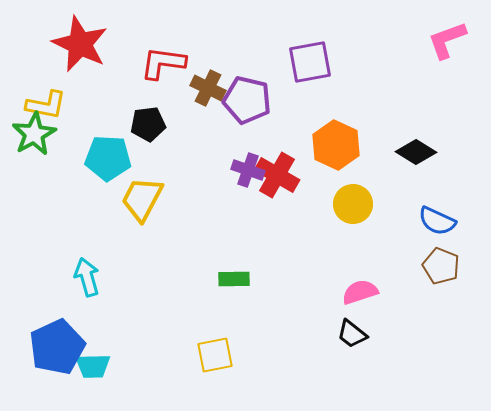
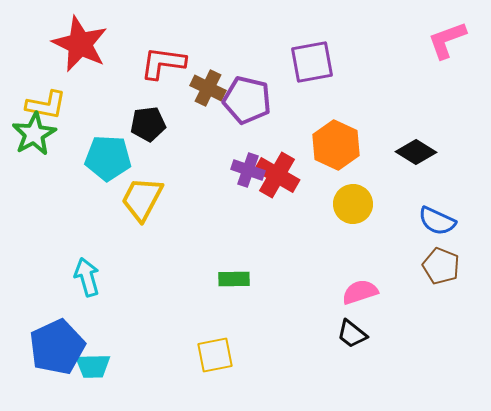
purple square: moved 2 px right
